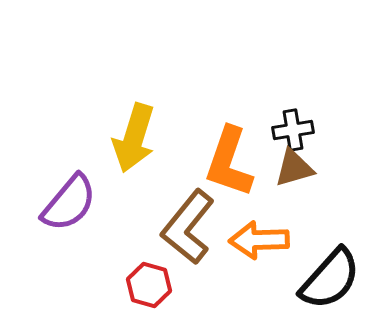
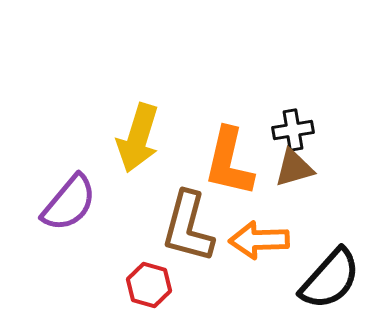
yellow arrow: moved 4 px right
orange L-shape: rotated 6 degrees counterclockwise
brown L-shape: rotated 24 degrees counterclockwise
